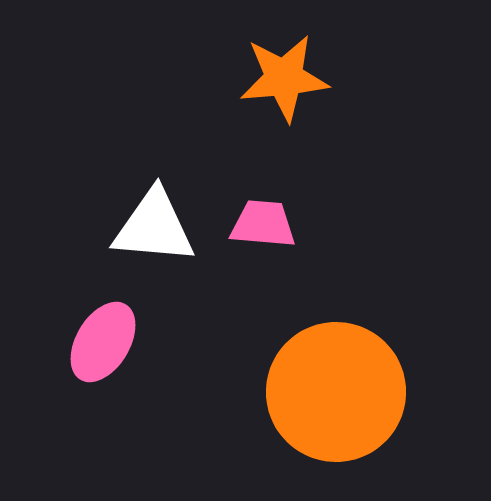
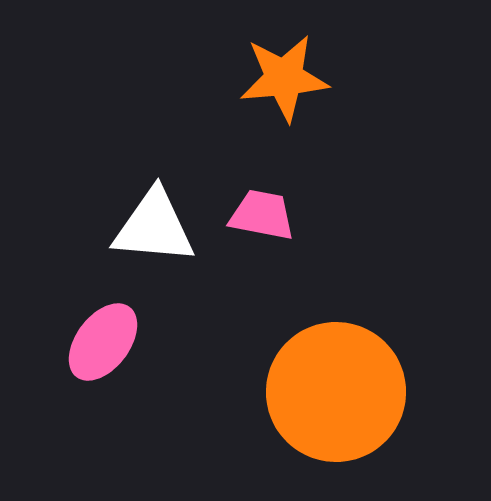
pink trapezoid: moved 1 px left, 9 px up; rotated 6 degrees clockwise
pink ellipse: rotated 6 degrees clockwise
